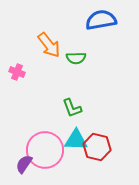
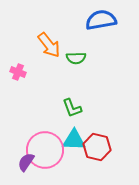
pink cross: moved 1 px right
cyan triangle: moved 2 px left
purple semicircle: moved 2 px right, 2 px up
